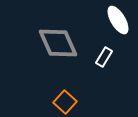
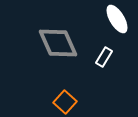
white ellipse: moved 1 px left, 1 px up
